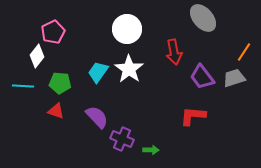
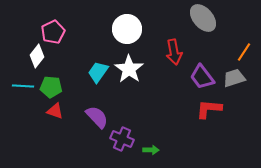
green pentagon: moved 9 px left, 4 px down
red triangle: moved 1 px left
red L-shape: moved 16 px right, 7 px up
